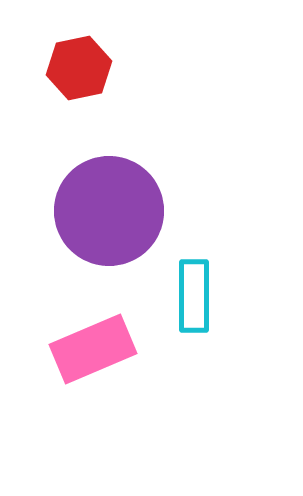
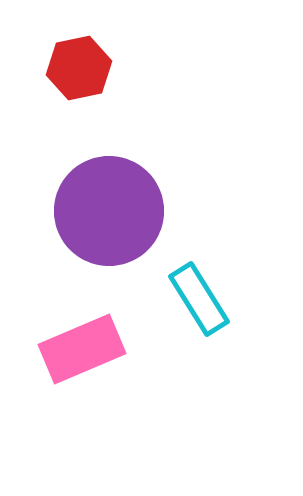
cyan rectangle: moved 5 px right, 3 px down; rotated 32 degrees counterclockwise
pink rectangle: moved 11 px left
